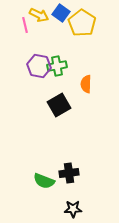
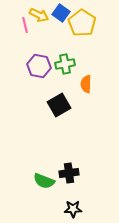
green cross: moved 8 px right, 2 px up
